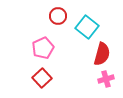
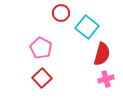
red circle: moved 3 px right, 3 px up
pink pentagon: moved 2 px left; rotated 20 degrees counterclockwise
